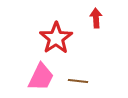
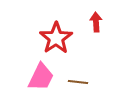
red arrow: moved 4 px down
brown line: moved 1 px down
